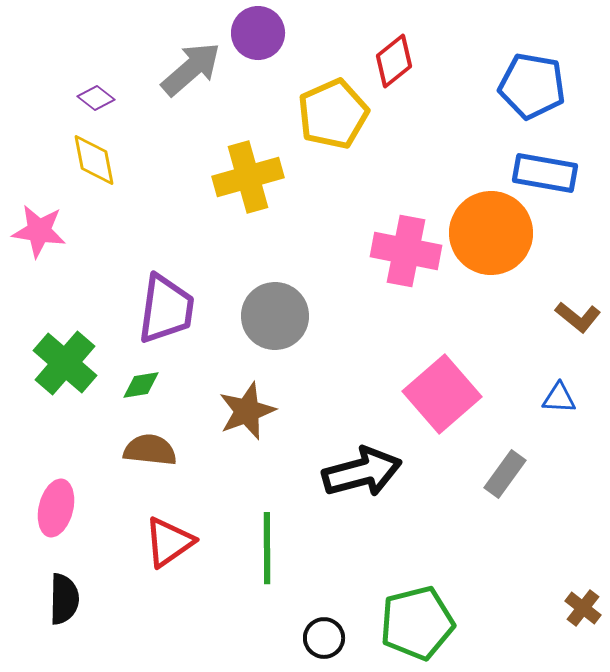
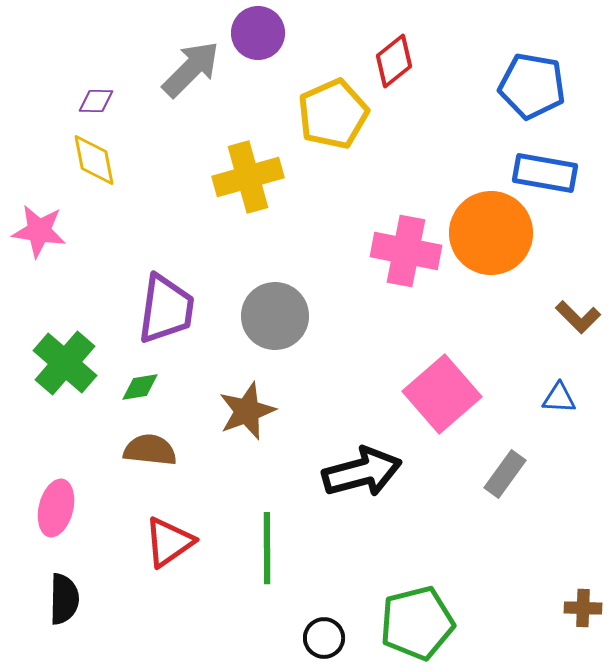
gray arrow: rotated 4 degrees counterclockwise
purple diamond: moved 3 px down; rotated 36 degrees counterclockwise
brown L-shape: rotated 6 degrees clockwise
green diamond: moved 1 px left, 2 px down
brown cross: rotated 36 degrees counterclockwise
